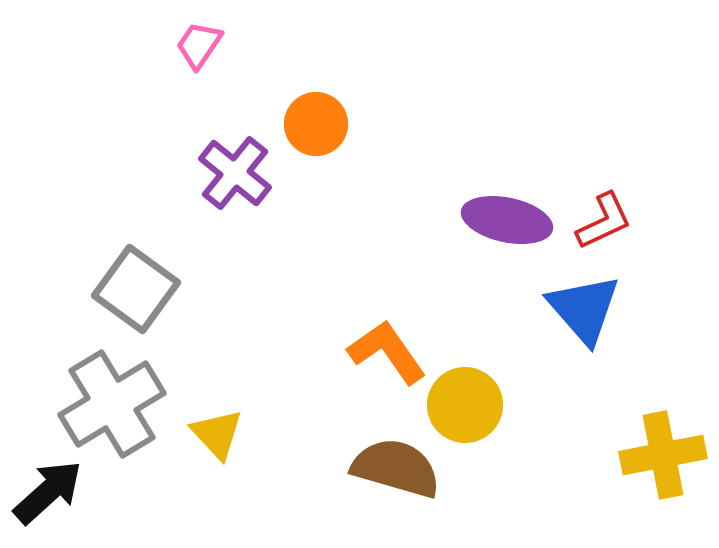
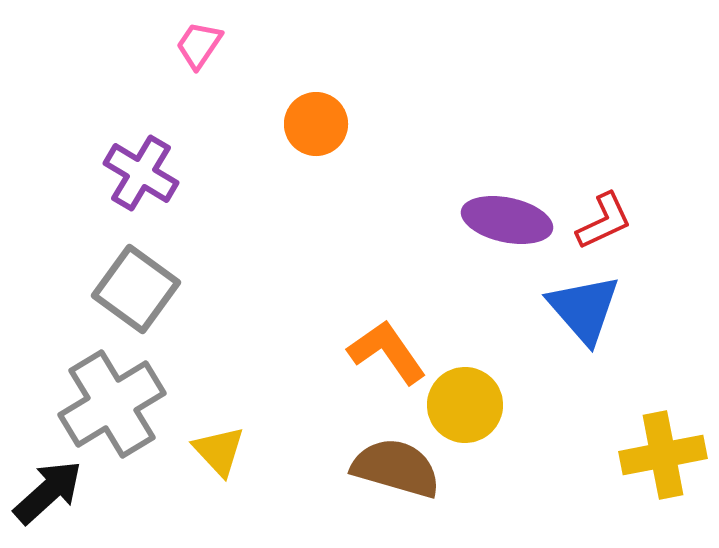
purple cross: moved 94 px left; rotated 8 degrees counterclockwise
yellow triangle: moved 2 px right, 17 px down
